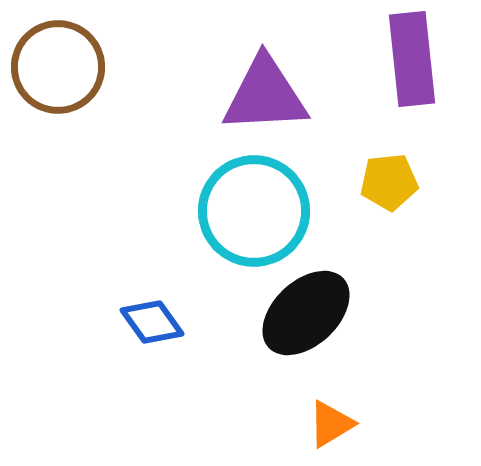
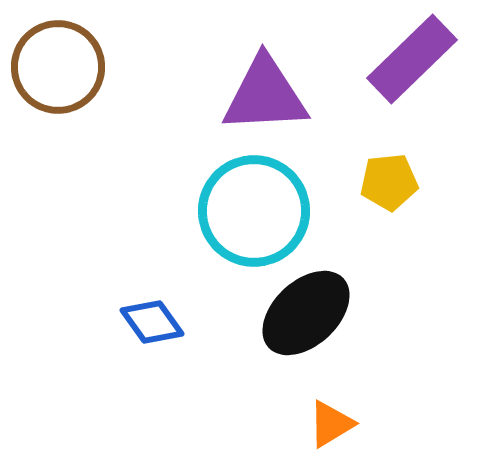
purple rectangle: rotated 52 degrees clockwise
